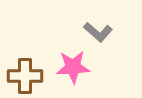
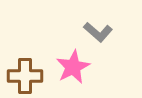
pink star: rotated 24 degrees counterclockwise
